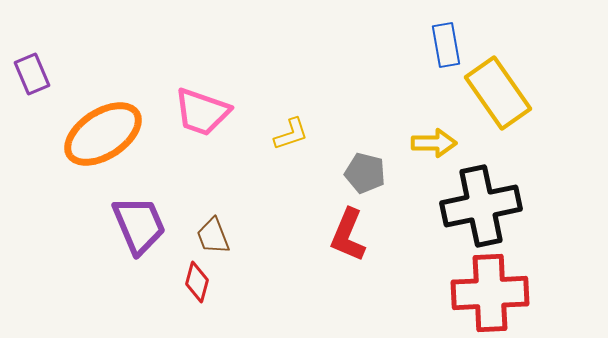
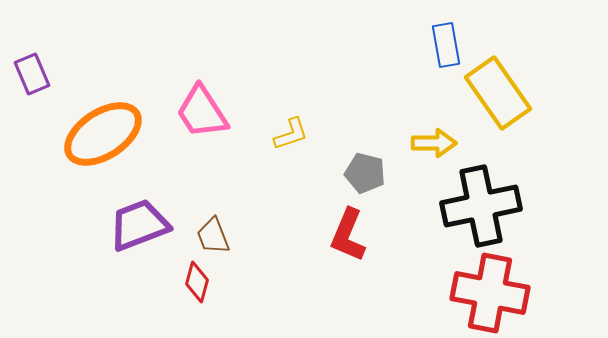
pink trapezoid: rotated 38 degrees clockwise
purple trapezoid: rotated 88 degrees counterclockwise
red cross: rotated 14 degrees clockwise
